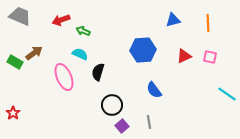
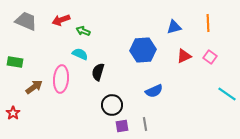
gray trapezoid: moved 6 px right, 5 px down
blue triangle: moved 1 px right, 7 px down
brown arrow: moved 34 px down
pink square: rotated 24 degrees clockwise
green rectangle: rotated 21 degrees counterclockwise
pink ellipse: moved 3 px left, 2 px down; rotated 28 degrees clockwise
blue semicircle: moved 1 px down; rotated 78 degrees counterclockwise
gray line: moved 4 px left, 2 px down
purple square: rotated 32 degrees clockwise
